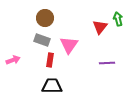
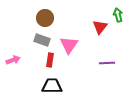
green arrow: moved 4 px up
